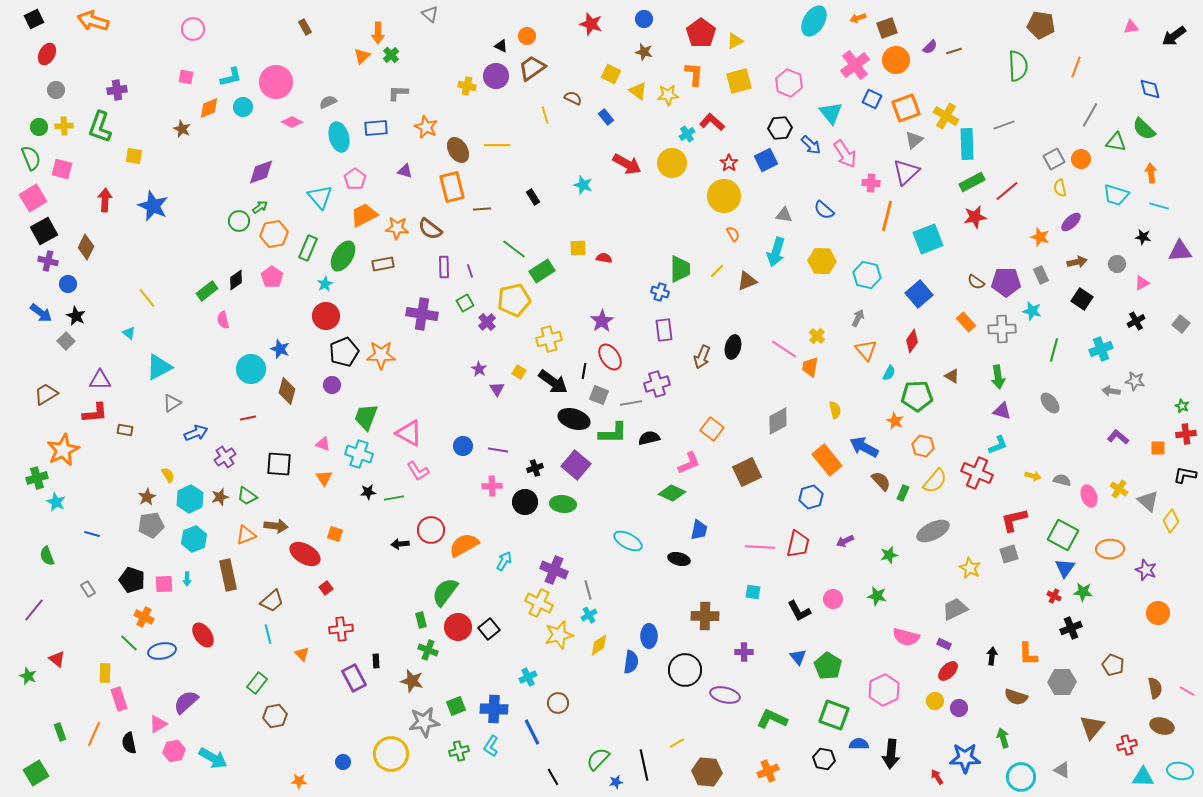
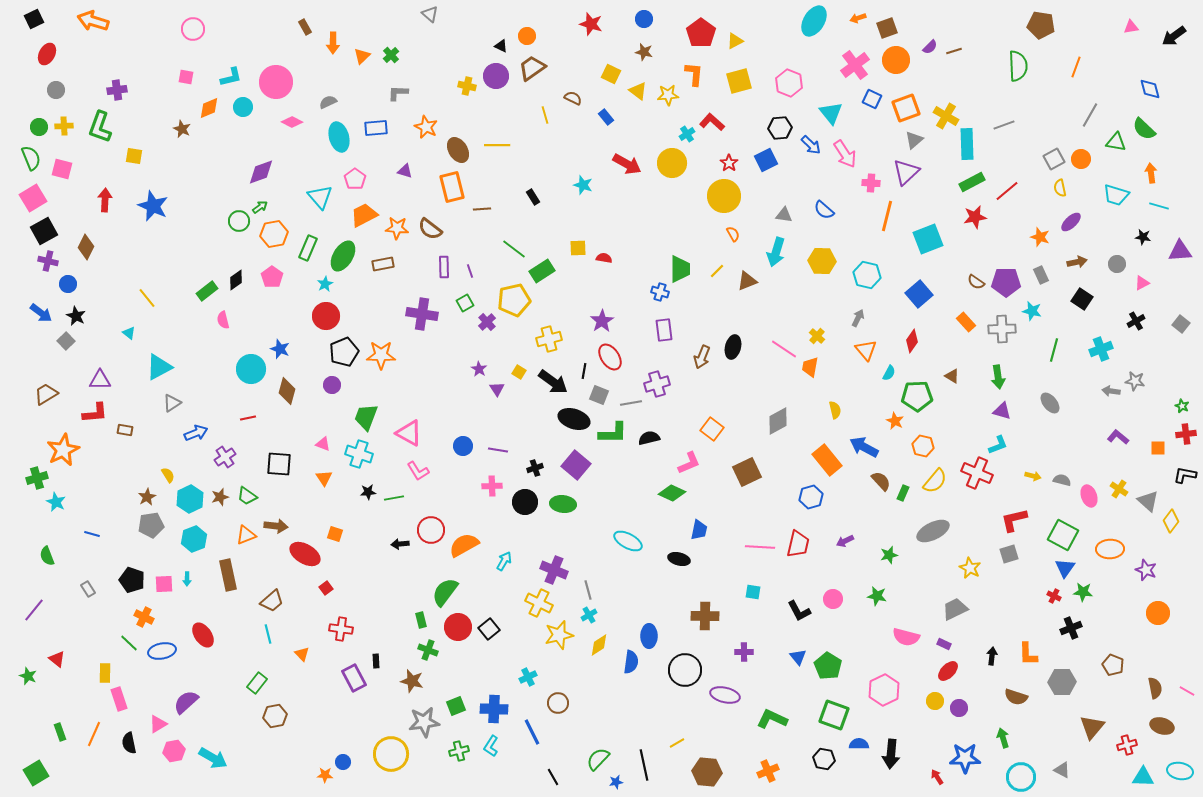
orange arrow at (378, 33): moved 45 px left, 10 px down
red cross at (341, 629): rotated 15 degrees clockwise
orange star at (299, 781): moved 26 px right, 6 px up
